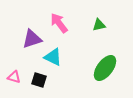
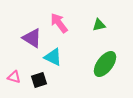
purple triangle: moved 1 px up; rotated 50 degrees clockwise
green ellipse: moved 4 px up
black square: rotated 35 degrees counterclockwise
